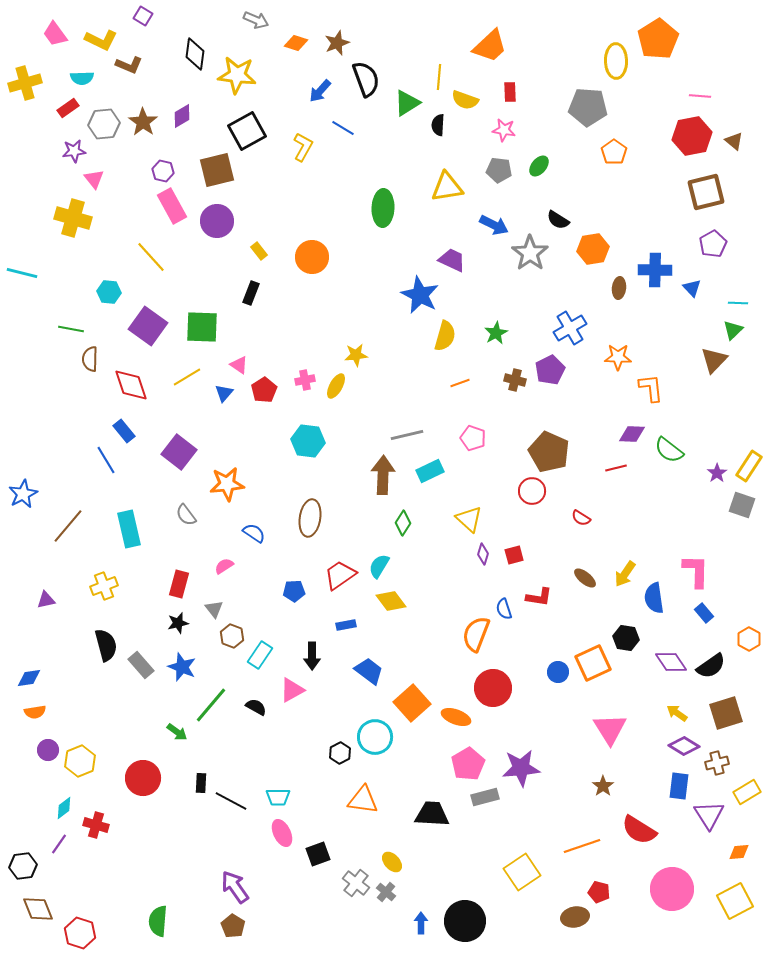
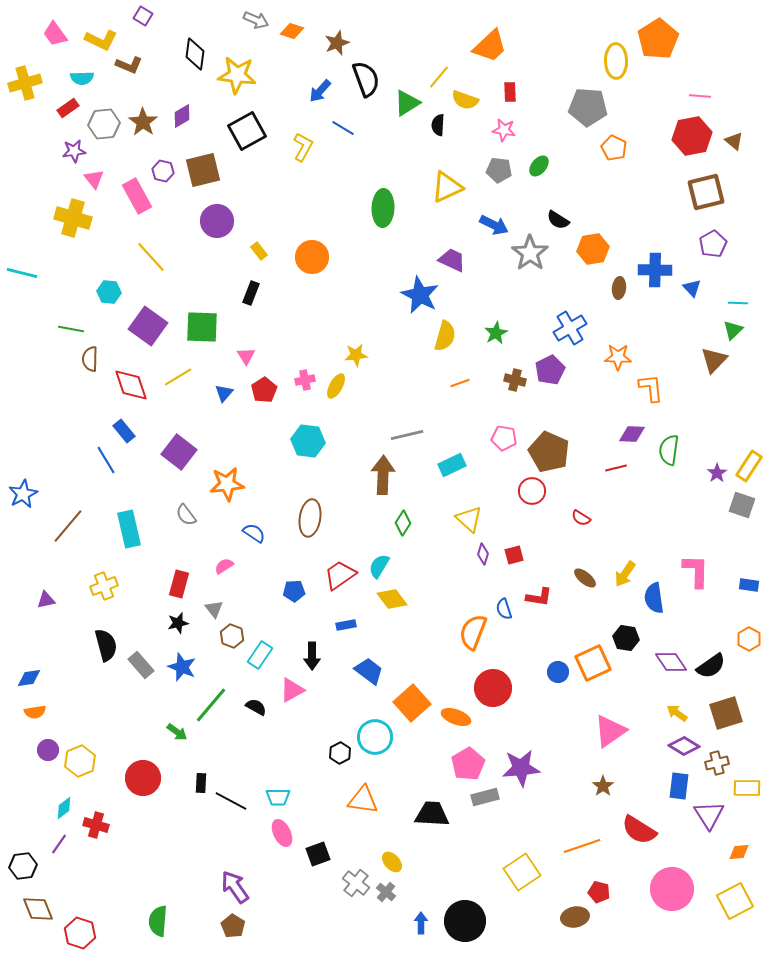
orange diamond at (296, 43): moved 4 px left, 12 px up
yellow line at (439, 77): rotated 35 degrees clockwise
orange pentagon at (614, 152): moved 4 px up; rotated 10 degrees counterclockwise
brown square at (217, 170): moved 14 px left
yellow triangle at (447, 187): rotated 16 degrees counterclockwise
pink rectangle at (172, 206): moved 35 px left, 10 px up
pink triangle at (239, 365): moved 7 px right, 9 px up; rotated 24 degrees clockwise
yellow line at (187, 377): moved 9 px left
pink pentagon at (473, 438): moved 31 px right; rotated 10 degrees counterclockwise
green semicircle at (669, 450): rotated 60 degrees clockwise
cyan rectangle at (430, 471): moved 22 px right, 6 px up
yellow diamond at (391, 601): moved 1 px right, 2 px up
blue rectangle at (704, 613): moved 45 px right, 28 px up; rotated 42 degrees counterclockwise
orange semicircle at (476, 634): moved 3 px left, 2 px up
pink triangle at (610, 729): moved 2 px down; rotated 27 degrees clockwise
yellow rectangle at (747, 792): moved 4 px up; rotated 32 degrees clockwise
